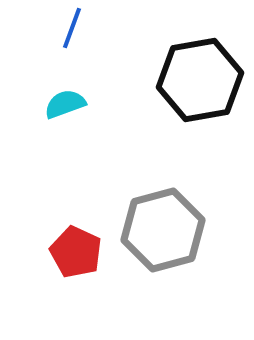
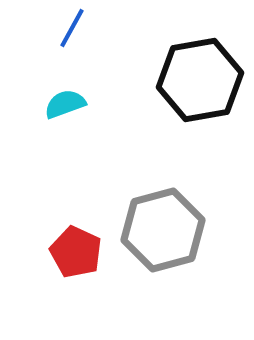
blue line: rotated 9 degrees clockwise
